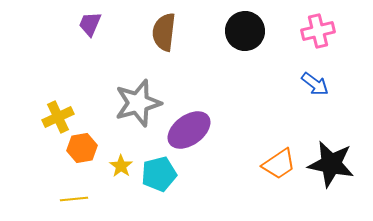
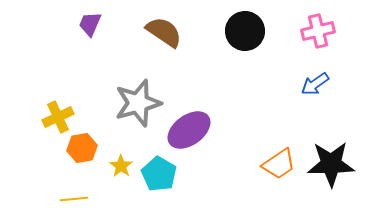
brown semicircle: rotated 117 degrees clockwise
blue arrow: rotated 108 degrees clockwise
black star: rotated 12 degrees counterclockwise
cyan pentagon: rotated 28 degrees counterclockwise
